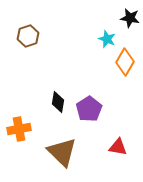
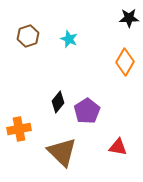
black star: moved 1 px left; rotated 12 degrees counterclockwise
cyan star: moved 38 px left
black diamond: rotated 30 degrees clockwise
purple pentagon: moved 2 px left, 2 px down
